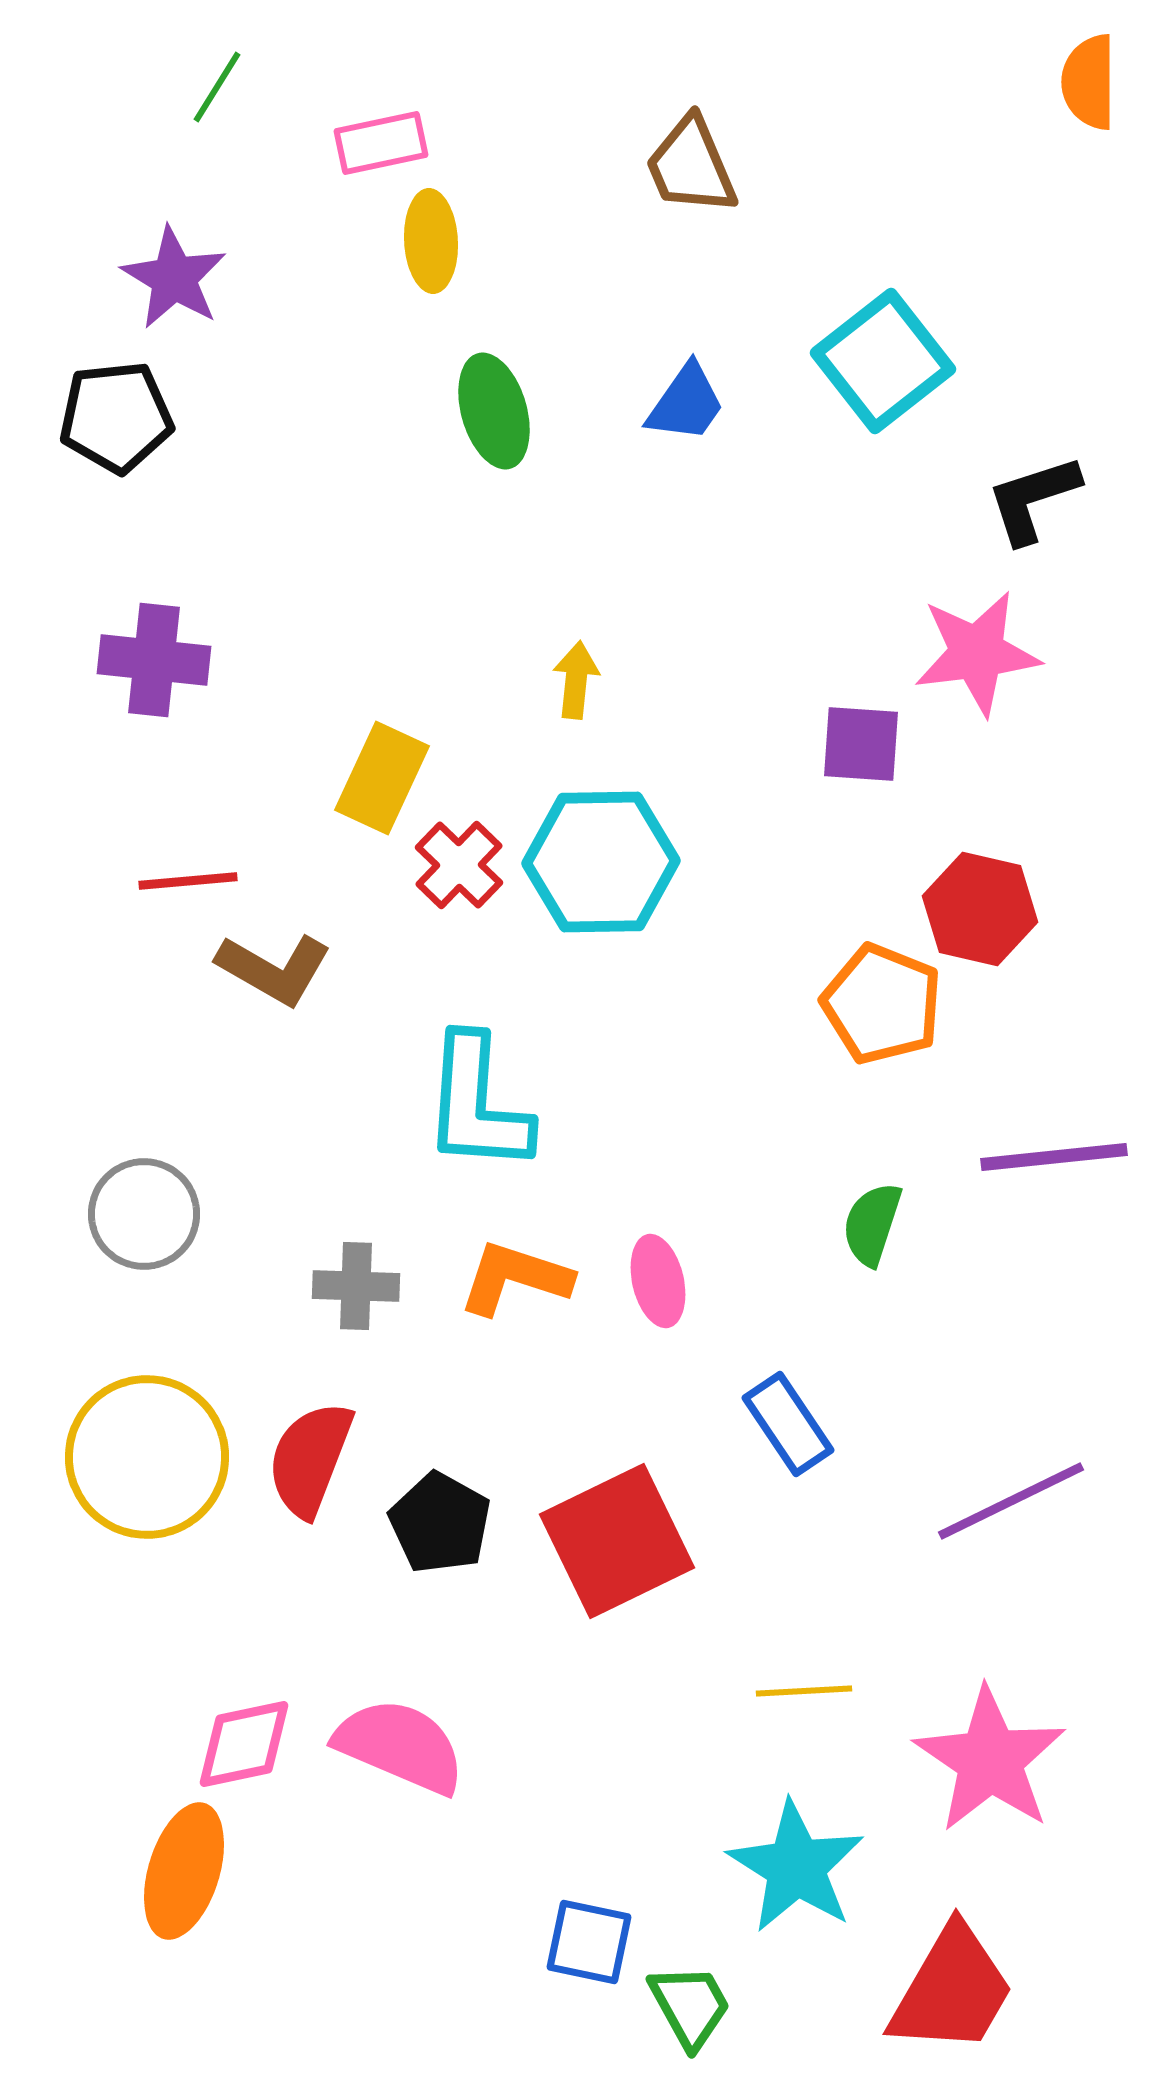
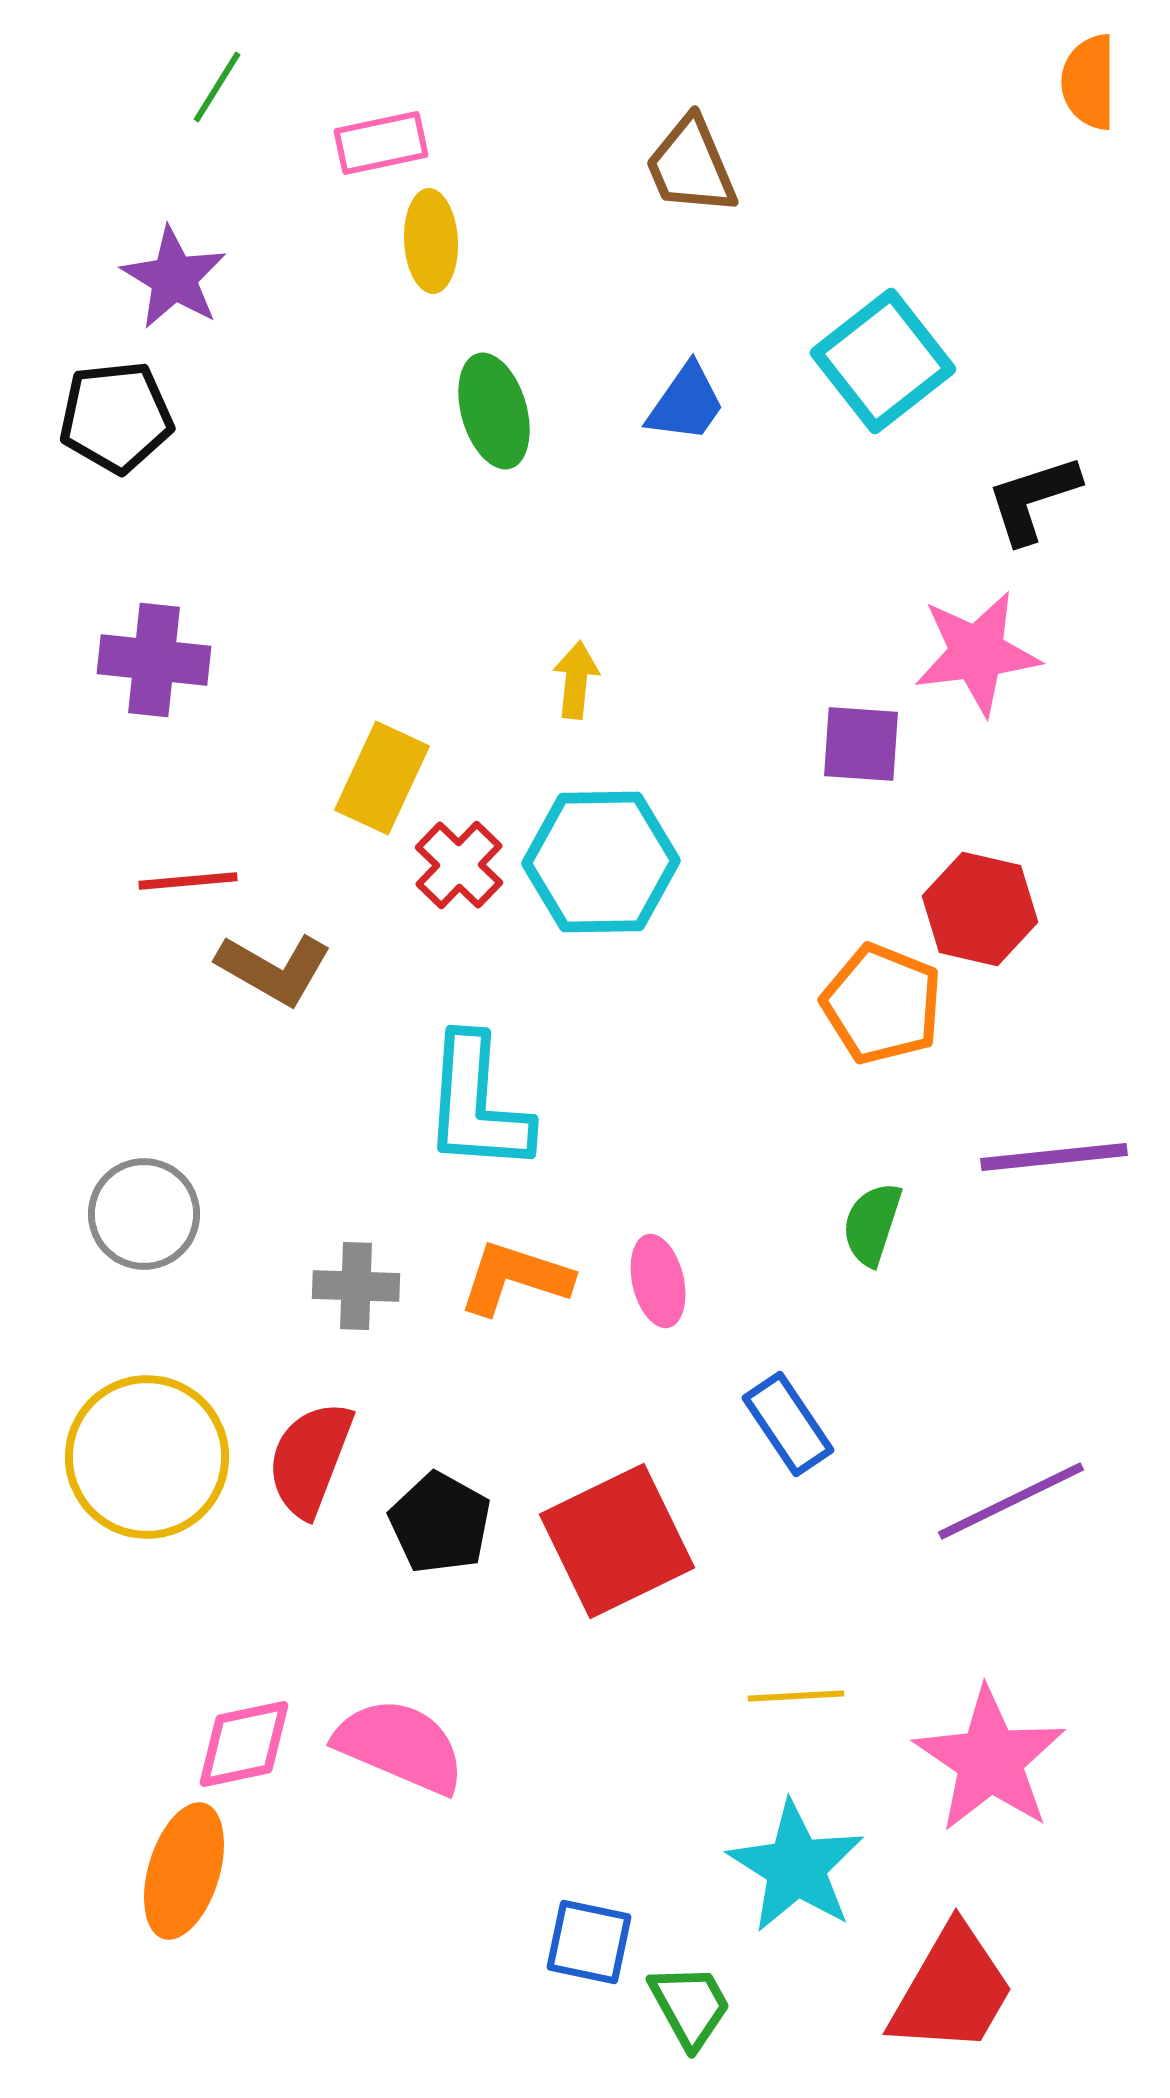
yellow line at (804, 1691): moved 8 px left, 5 px down
